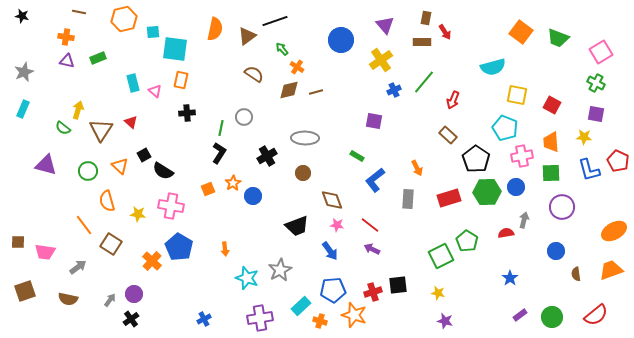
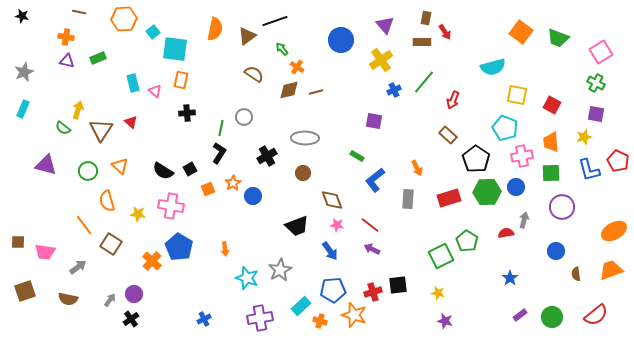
orange hexagon at (124, 19): rotated 10 degrees clockwise
cyan square at (153, 32): rotated 32 degrees counterclockwise
yellow star at (584, 137): rotated 21 degrees counterclockwise
black square at (144, 155): moved 46 px right, 14 px down
